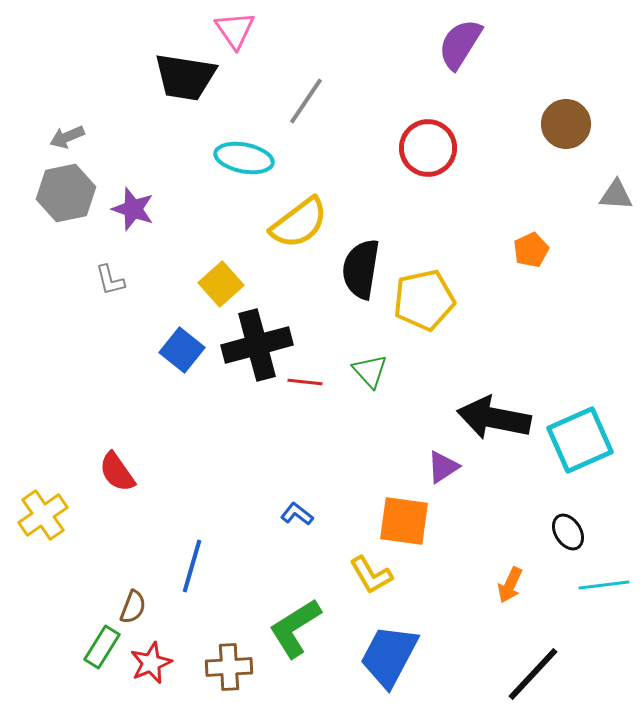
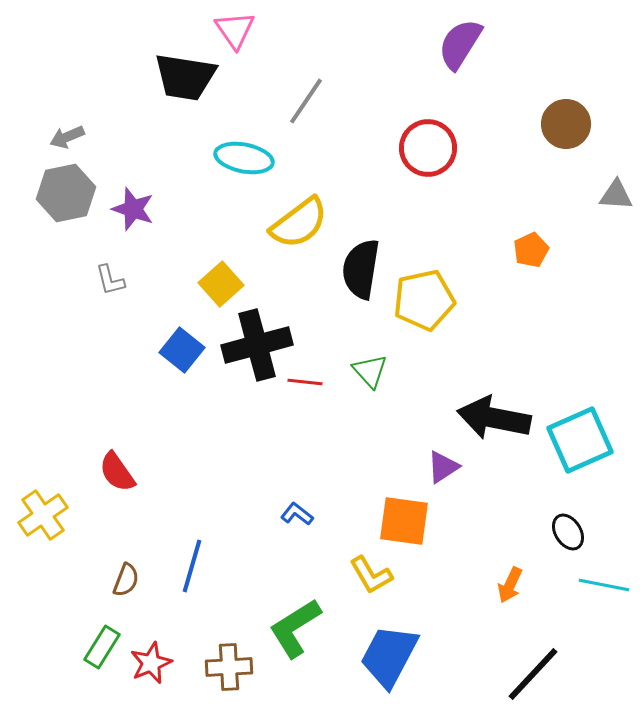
cyan line: rotated 18 degrees clockwise
brown semicircle: moved 7 px left, 27 px up
